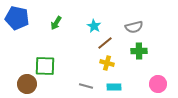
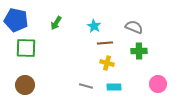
blue pentagon: moved 1 px left, 2 px down
gray semicircle: rotated 144 degrees counterclockwise
brown line: rotated 35 degrees clockwise
green square: moved 19 px left, 18 px up
brown circle: moved 2 px left, 1 px down
